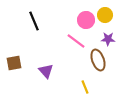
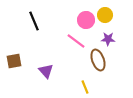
brown square: moved 2 px up
